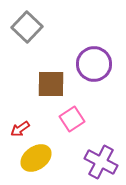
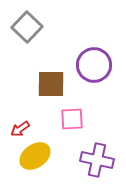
purple circle: moved 1 px down
pink square: rotated 30 degrees clockwise
yellow ellipse: moved 1 px left, 2 px up
purple cross: moved 4 px left, 2 px up; rotated 16 degrees counterclockwise
